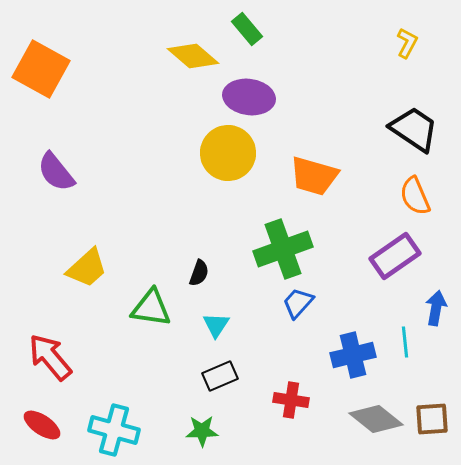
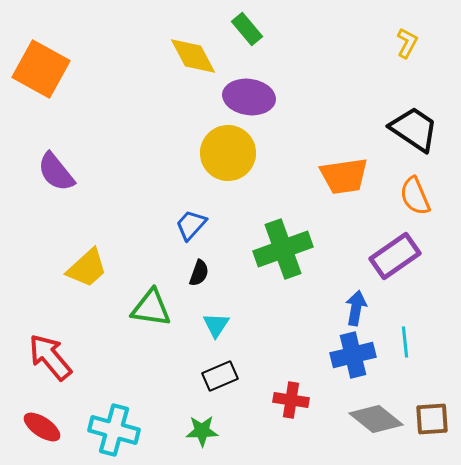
yellow diamond: rotated 21 degrees clockwise
orange trapezoid: moved 30 px right; rotated 24 degrees counterclockwise
blue trapezoid: moved 107 px left, 78 px up
blue arrow: moved 80 px left
red ellipse: moved 2 px down
